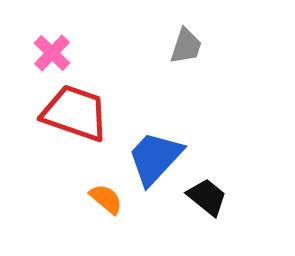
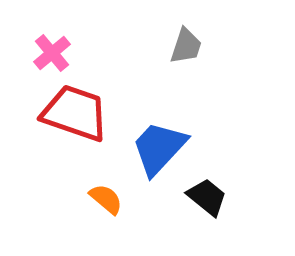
pink cross: rotated 6 degrees clockwise
blue trapezoid: moved 4 px right, 10 px up
